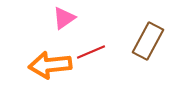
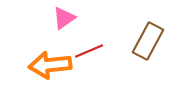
red line: moved 2 px left, 1 px up
